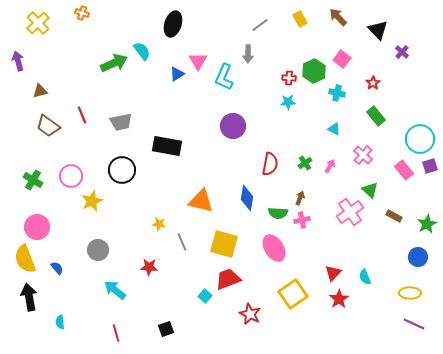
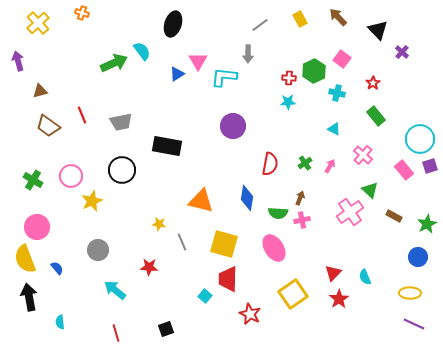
cyan L-shape at (224, 77): rotated 72 degrees clockwise
red trapezoid at (228, 279): rotated 68 degrees counterclockwise
